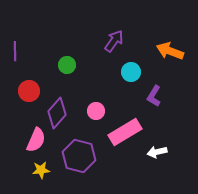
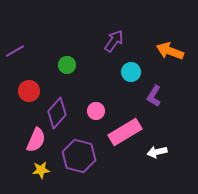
purple line: rotated 60 degrees clockwise
